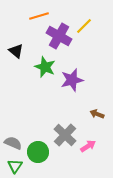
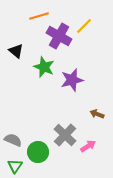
green star: moved 1 px left
gray semicircle: moved 3 px up
